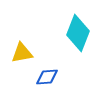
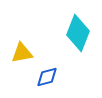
blue diamond: rotated 10 degrees counterclockwise
